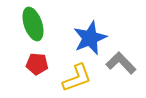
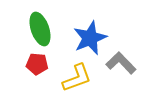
green ellipse: moved 7 px right, 5 px down
